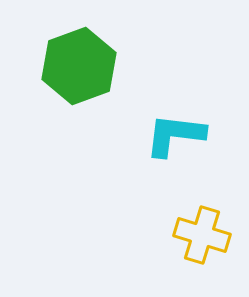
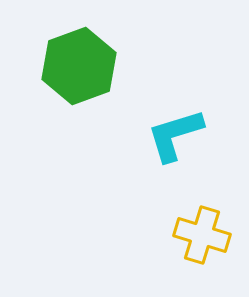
cyan L-shape: rotated 24 degrees counterclockwise
